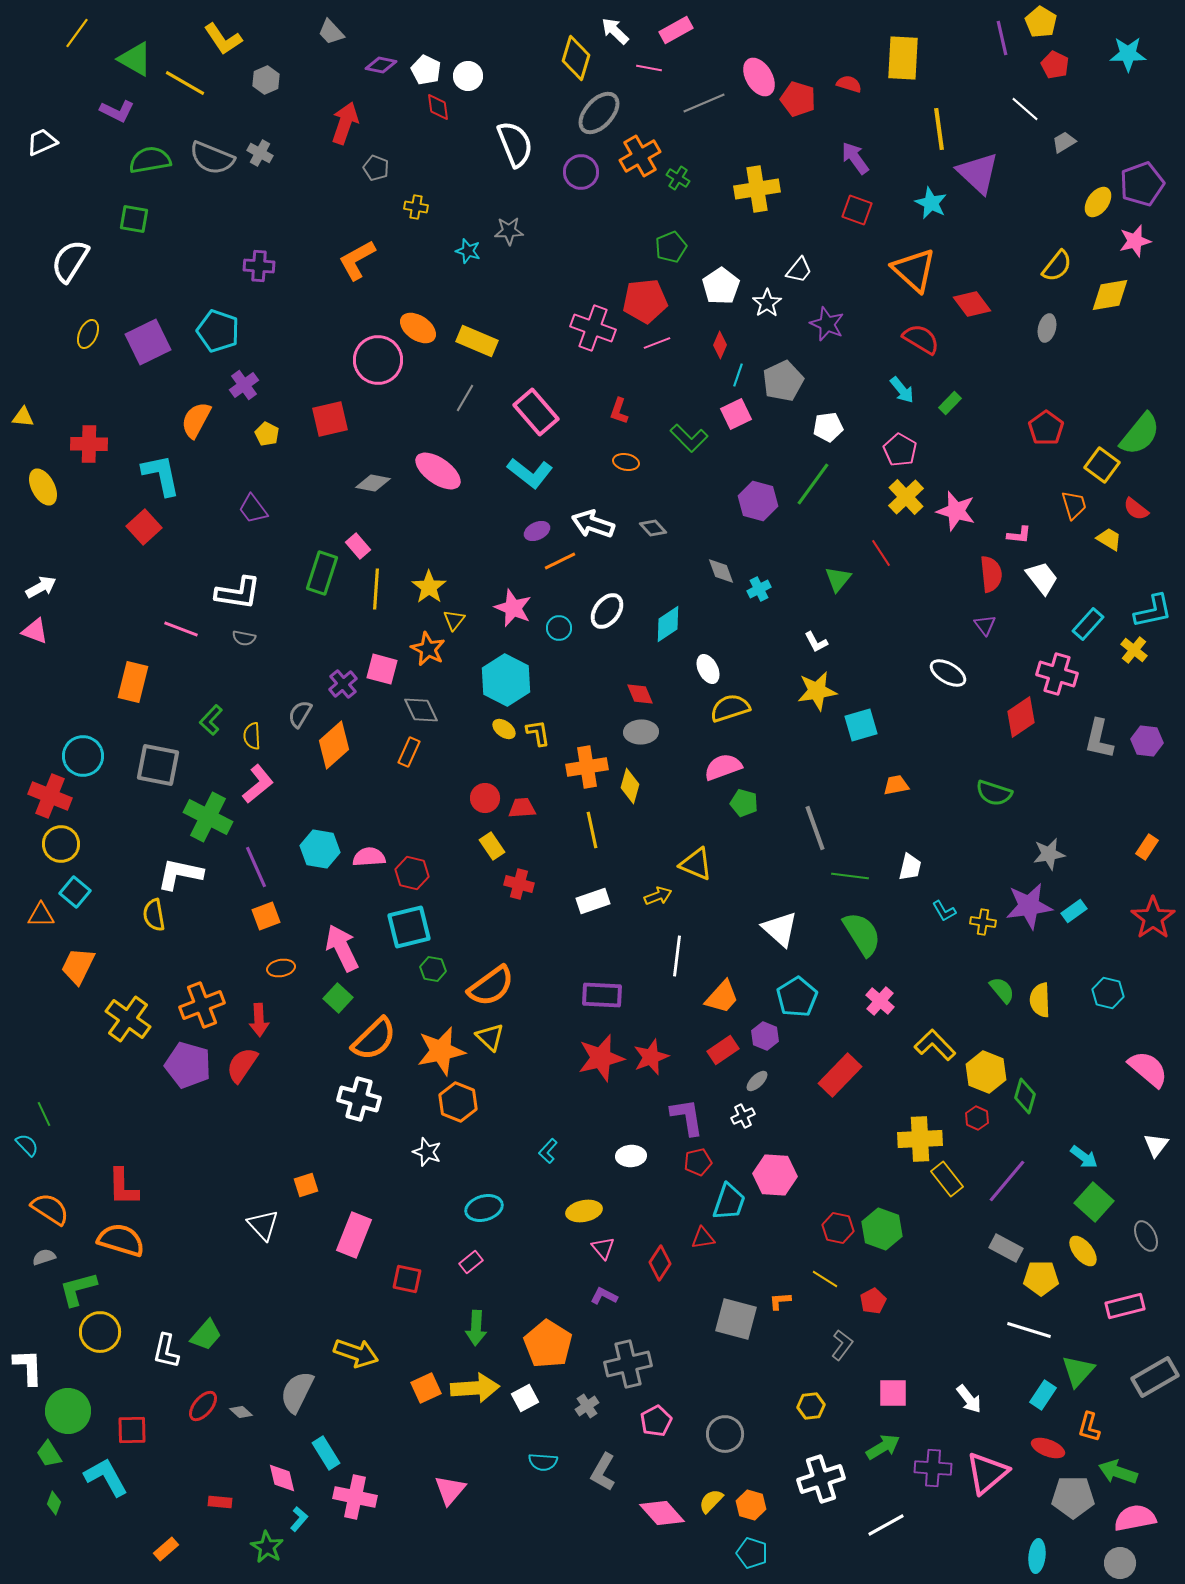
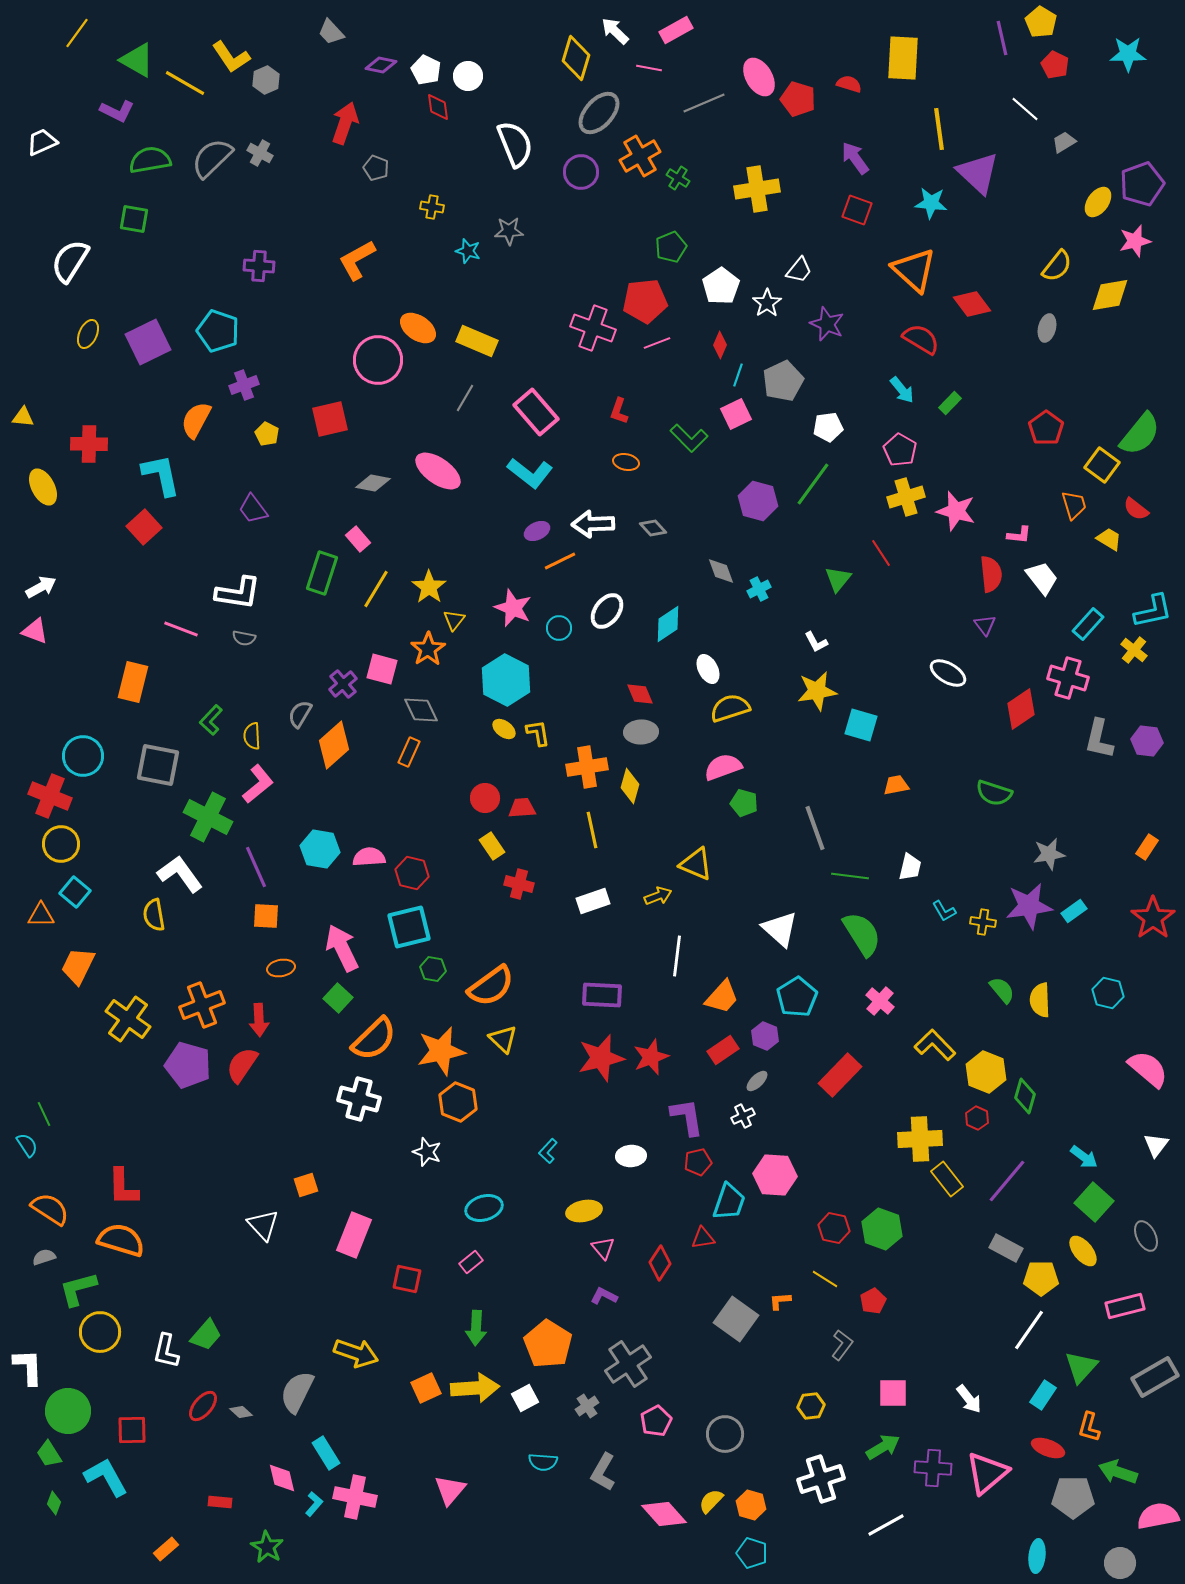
yellow L-shape at (223, 39): moved 8 px right, 18 px down
green triangle at (135, 59): moved 2 px right, 1 px down
gray semicircle at (212, 158): rotated 114 degrees clockwise
cyan star at (931, 203): rotated 20 degrees counterclockwise
yellow cross at (416, 207): moved 16 px right
purple cross at (244, 385): rotated 16 degrees clockwise
yellow cross at (906, 497): rotated 27 degrees clockwise
white arrow at (593, 524): rotated 21 degrees counterclockwise
pink rectangle at (358, 546): moved 7 px up
yellow line at (376, 589): rotated 27 degrees clockwise
orange star at (428, 649): rotated 12 degrees clockwise
pink cross at (1057, 674): moved 11 px right, 4 px down
red diamond at (1021, 717): moved 8 px up
cyan square at (861, 725): rotated 32 degrees clockwise
white L-shape at (180, 874): rotated 42 degrees clockwise
orange square at (266, 916): rotated 24 degrees clockwise
yellow triangle at (490, 1037): moved 13 px right, 2 px down
cyan semicircle at (27, 1145): rotated 10 degrees clockwise
red hexagon at (838, 1228): moved 4 px left
gray square at (736, 1319): rotated 21 degrees clockwise
white line at (1029, 1330): rotated 72 degrees counterclockwise
gray cross at (628, 1364): rotated 21 degrees counterclockwise
green triangle at (1078, 1371): moved 3 px right, 4 px up
pink diamond at (662, 1513): moved 2 px right, 1 px down
pink semicircle at (1135, 1518): moved 23 px right, 2 px up
cyan L-shape at (299, 1519): moved 15 px right, 15 px up
